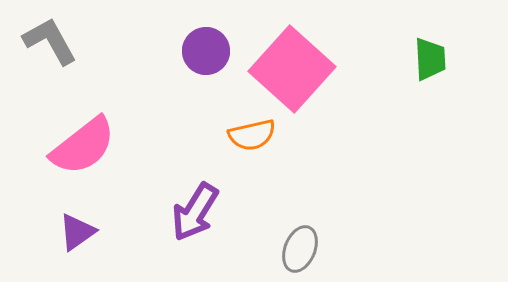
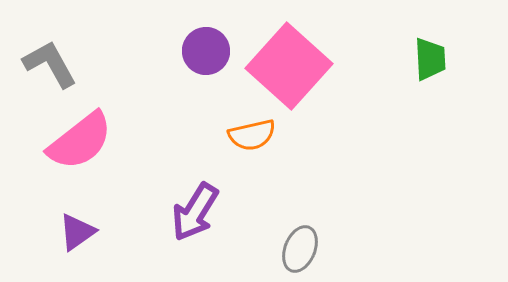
gray L-shape: moved 23 px down
pink square: moved 3 px left, 3 px up
pink semicircle: moved 3 px left, 5 px up
